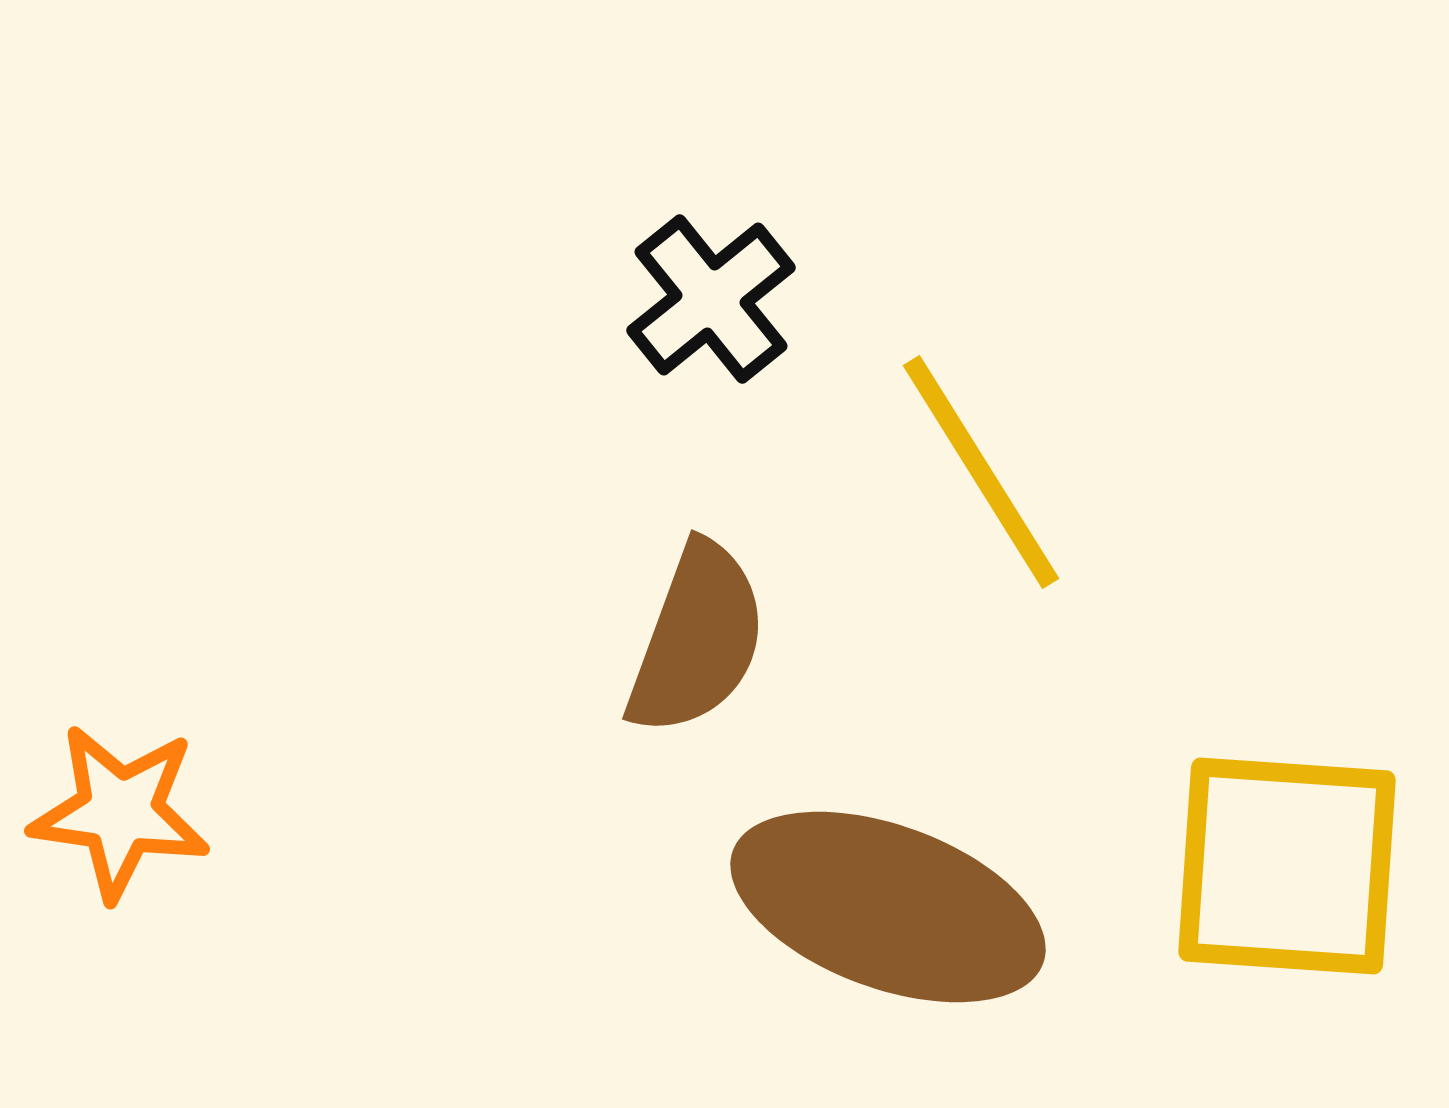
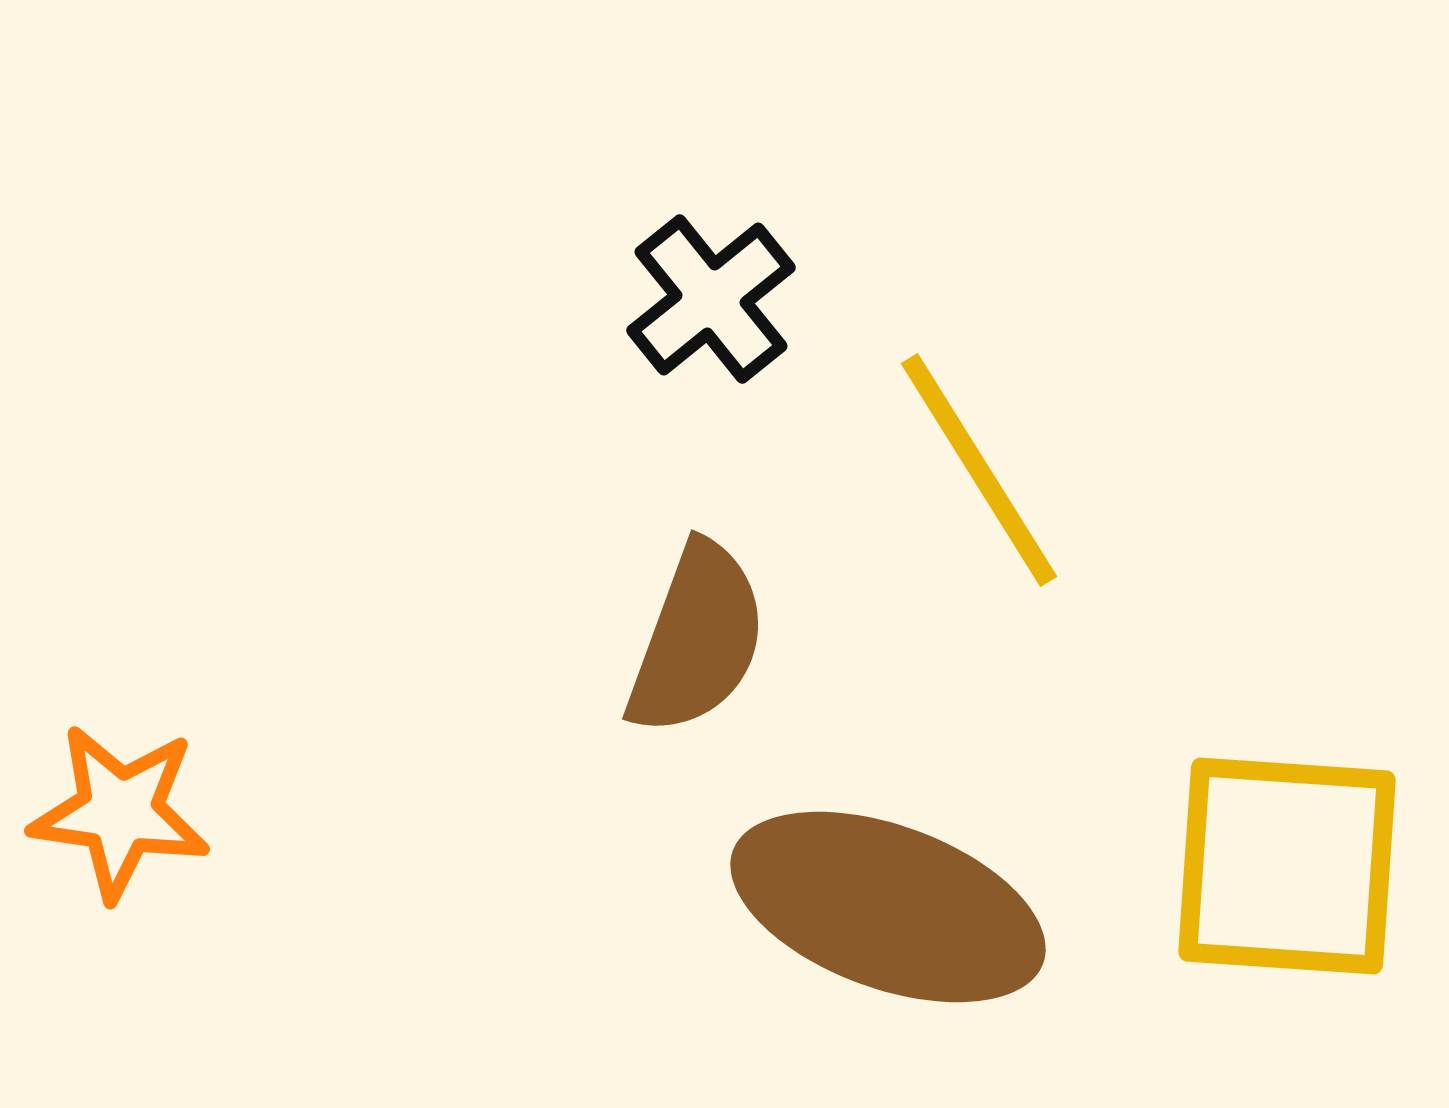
yellow line: moved 2 px left, 2 px up
